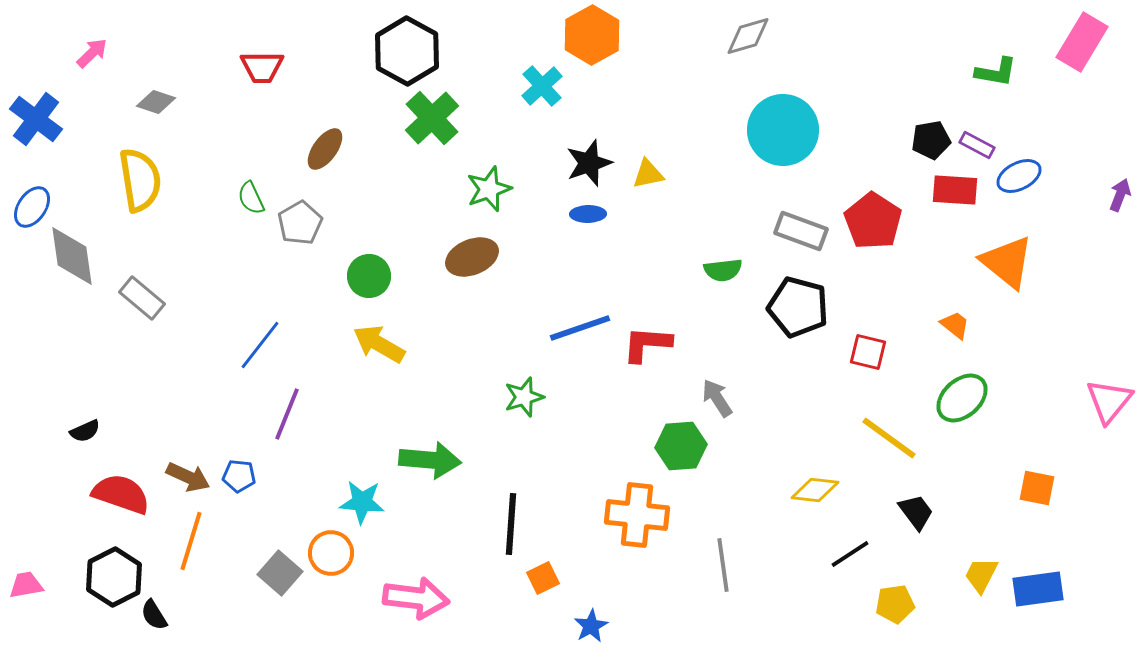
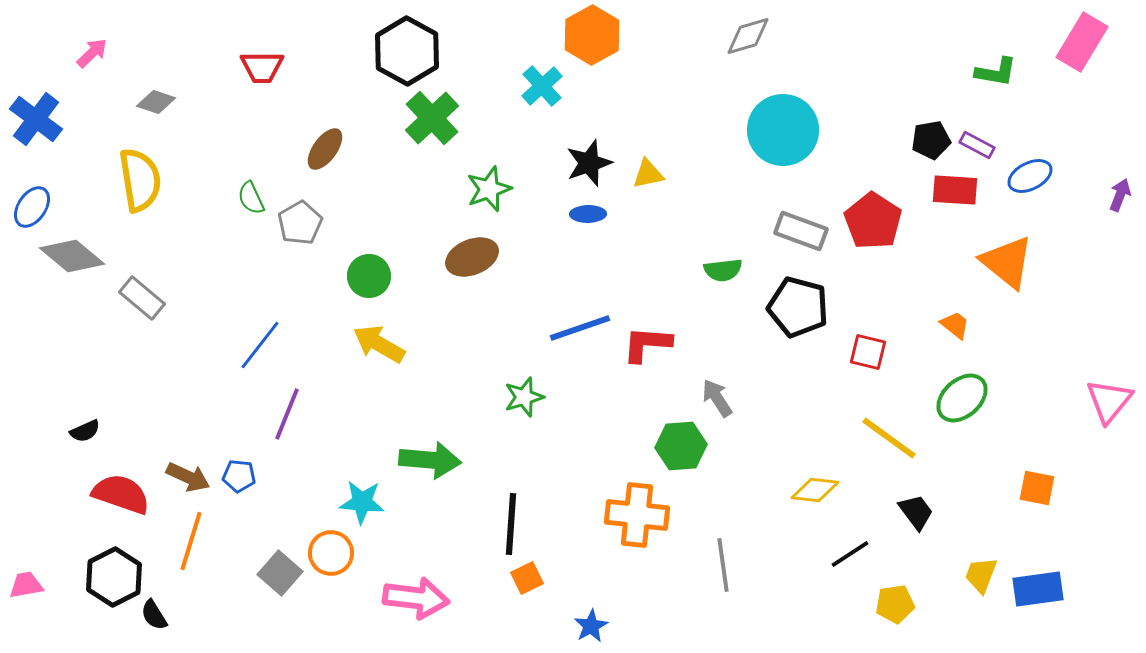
blue ellipse at (1019, 176): moved 11 px right
gray diamond at (72, 256): rotated 42 degrees counterclockwise
yellow trapezoid at (981, 575): rotated 6 degrees counterclockwise
orange square at (543, 578): moved 16 px left
